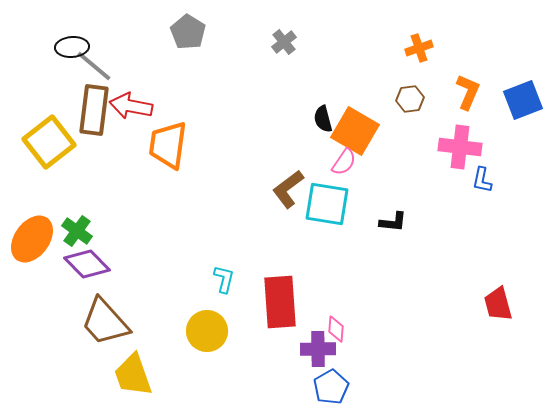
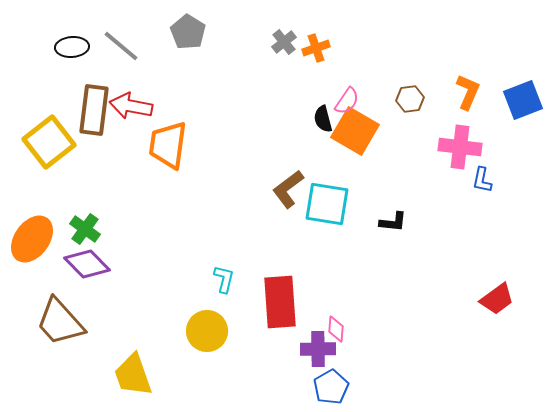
orange cross: moved 103 px left
gray line: moved 27 px right, 20 px up
pink semicircle: moved 3 px right, 61 px up
green cross: moved 8 px right, 2 px up
red trapezoid: moved 1 px left, 5 px up; rotated 111 degrees counterclockwise
brown trapezoid: moved 45 px left
